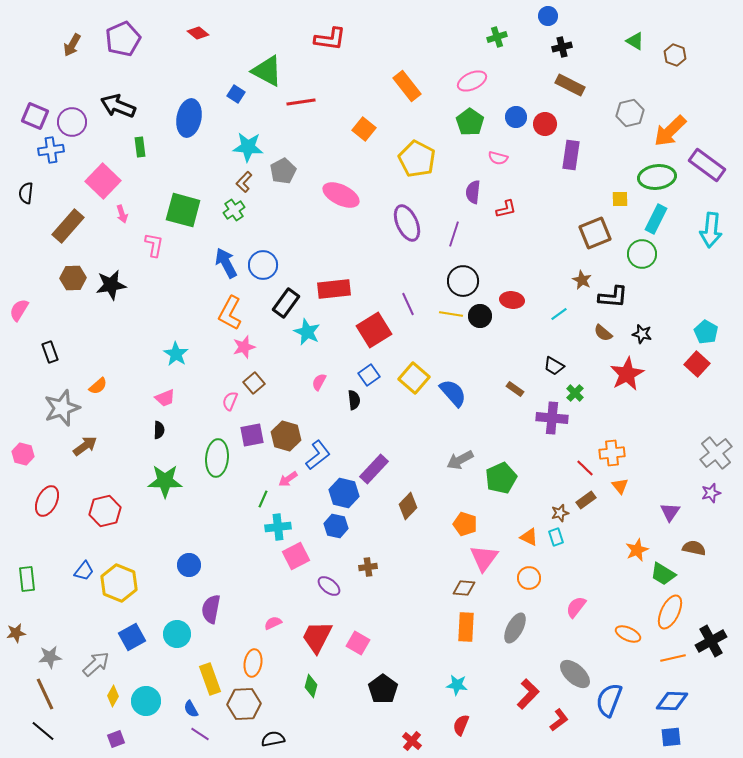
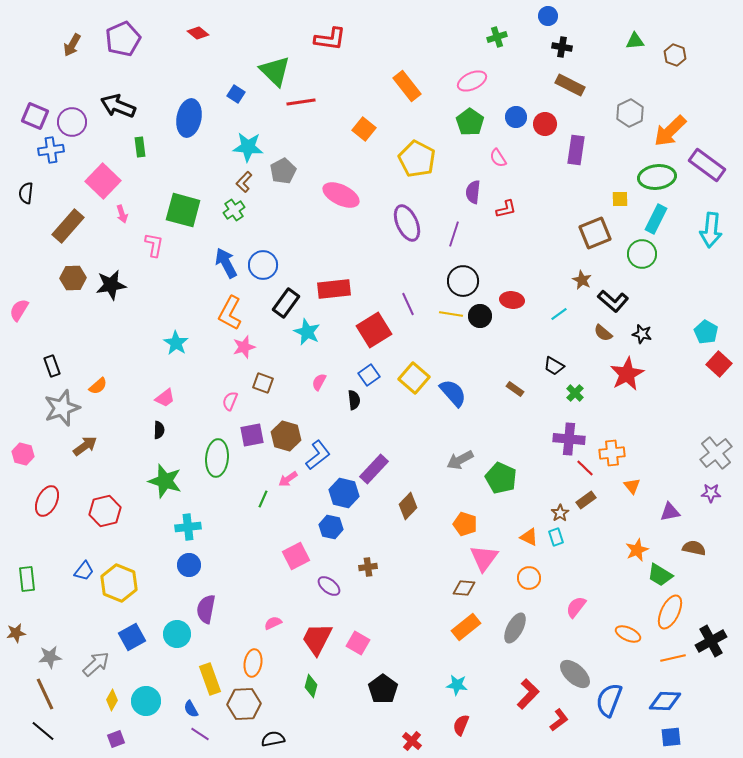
green triangle at (635, 41): rotated 36 degrees counterclockwise
black cross at (562, 47): rotated 24 degrees clockwise
green triangle at (267, 71): moved 8 px right; rotated 16 degrees clockwise
gray hexagon at (630, 113): rotated 12 degrees counterclockwise
purple rectangle at (571, 155): moved 5 px right, 5 px up
pink semicircle at (498, 158): rotated 42 degrees clockwise
black L-shape at (613, 297): moved 4 px down; rotated 36 degrees clockwise
black rectangle at (50, 352): moved 2 px right, 14 px down
cyan star at (176, 354): moved 11 px up
red square at (697, 364): moved 22 px right
brown square at (254, 383): moved 9 px right; rotated 30 degrees counterclockwise
pink trapezoid at (165, 398): rotated 15 degrees counterclockwise
purple cross at (552, 418): moved 17 px right, 21 px down
green pentagon at (501, 478): rotated 24 degrees counterclockwise
green star at (165, 481): rotated 16 degrees clockwise
orange triangle at (620, 486): moved 12 px right
purple star at (711, 493): rotated 18 degrees clockwise
purple triangle at (670, 512): rotated 45 degrees clockwise
brown star at (560, 513): rotated 18 degrees counterclockwise
blue hexagon at (336, 526): moved 5 px left, 1 px down
cyan cross at (278, 527): moved 90 px left
green trapezoid at (663, 574): moved 3 px left, 1 px down
purple semicircle at (211, 609): moved 5 px left
orange rectangle at (466, 627): rotated 48 degrees clockwise
red trapezoid at (317, 637): moved 2 px down
yellow diamond at (113, 696): moved 1 px left, 4 px down
blue diamond at (672, 701): moved 7 px left
